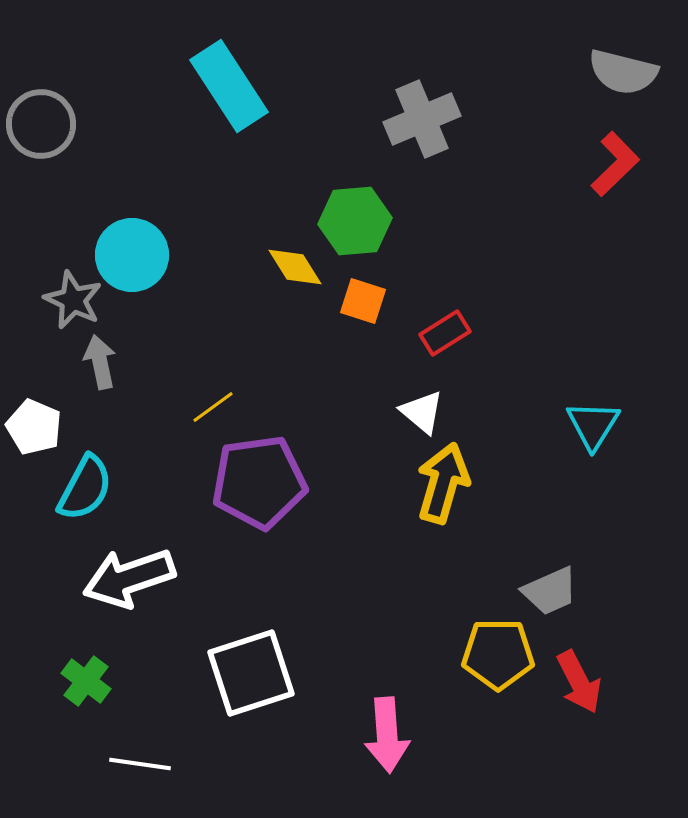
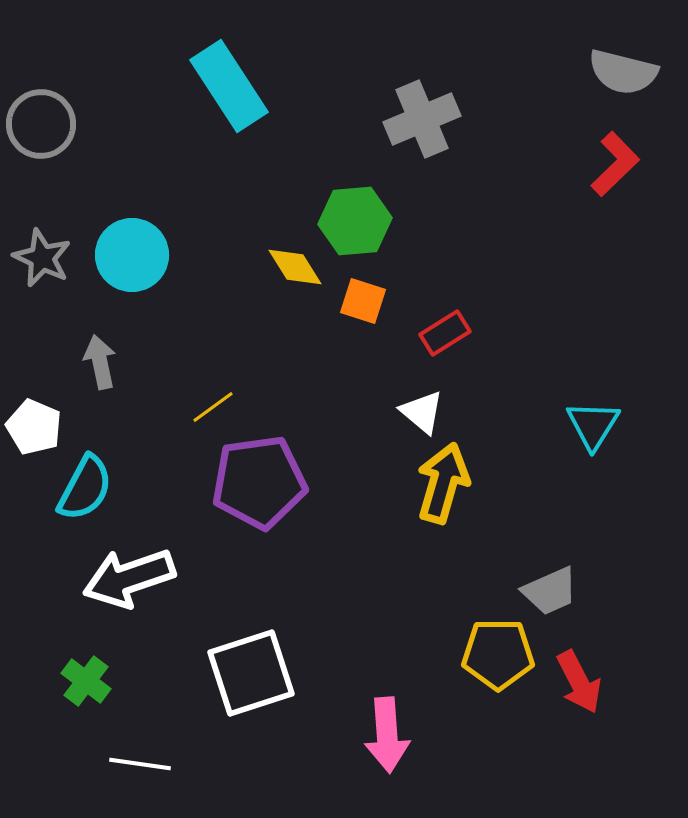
gray star: moved 31 px left, 42 px up
